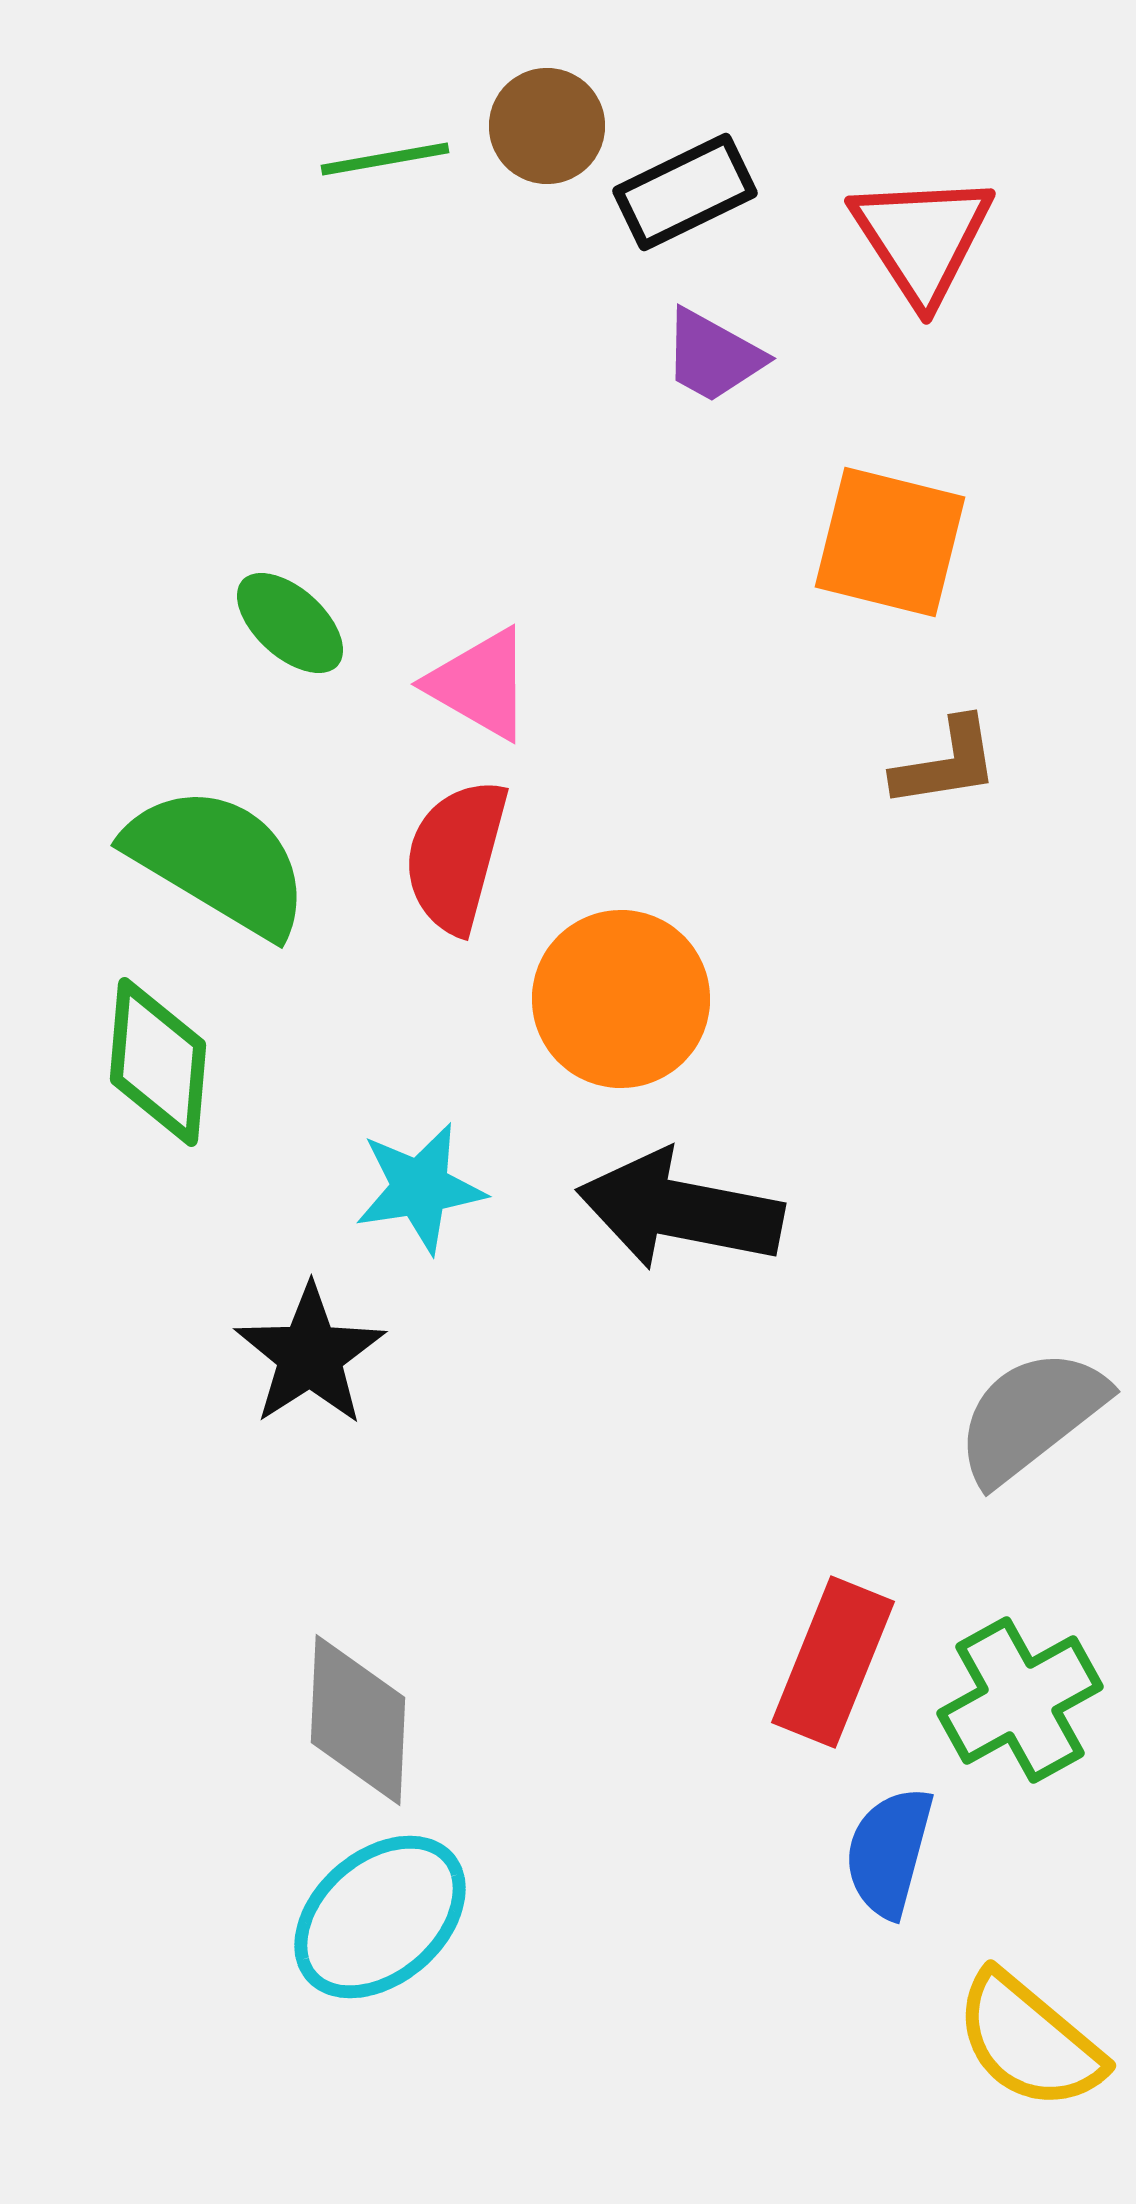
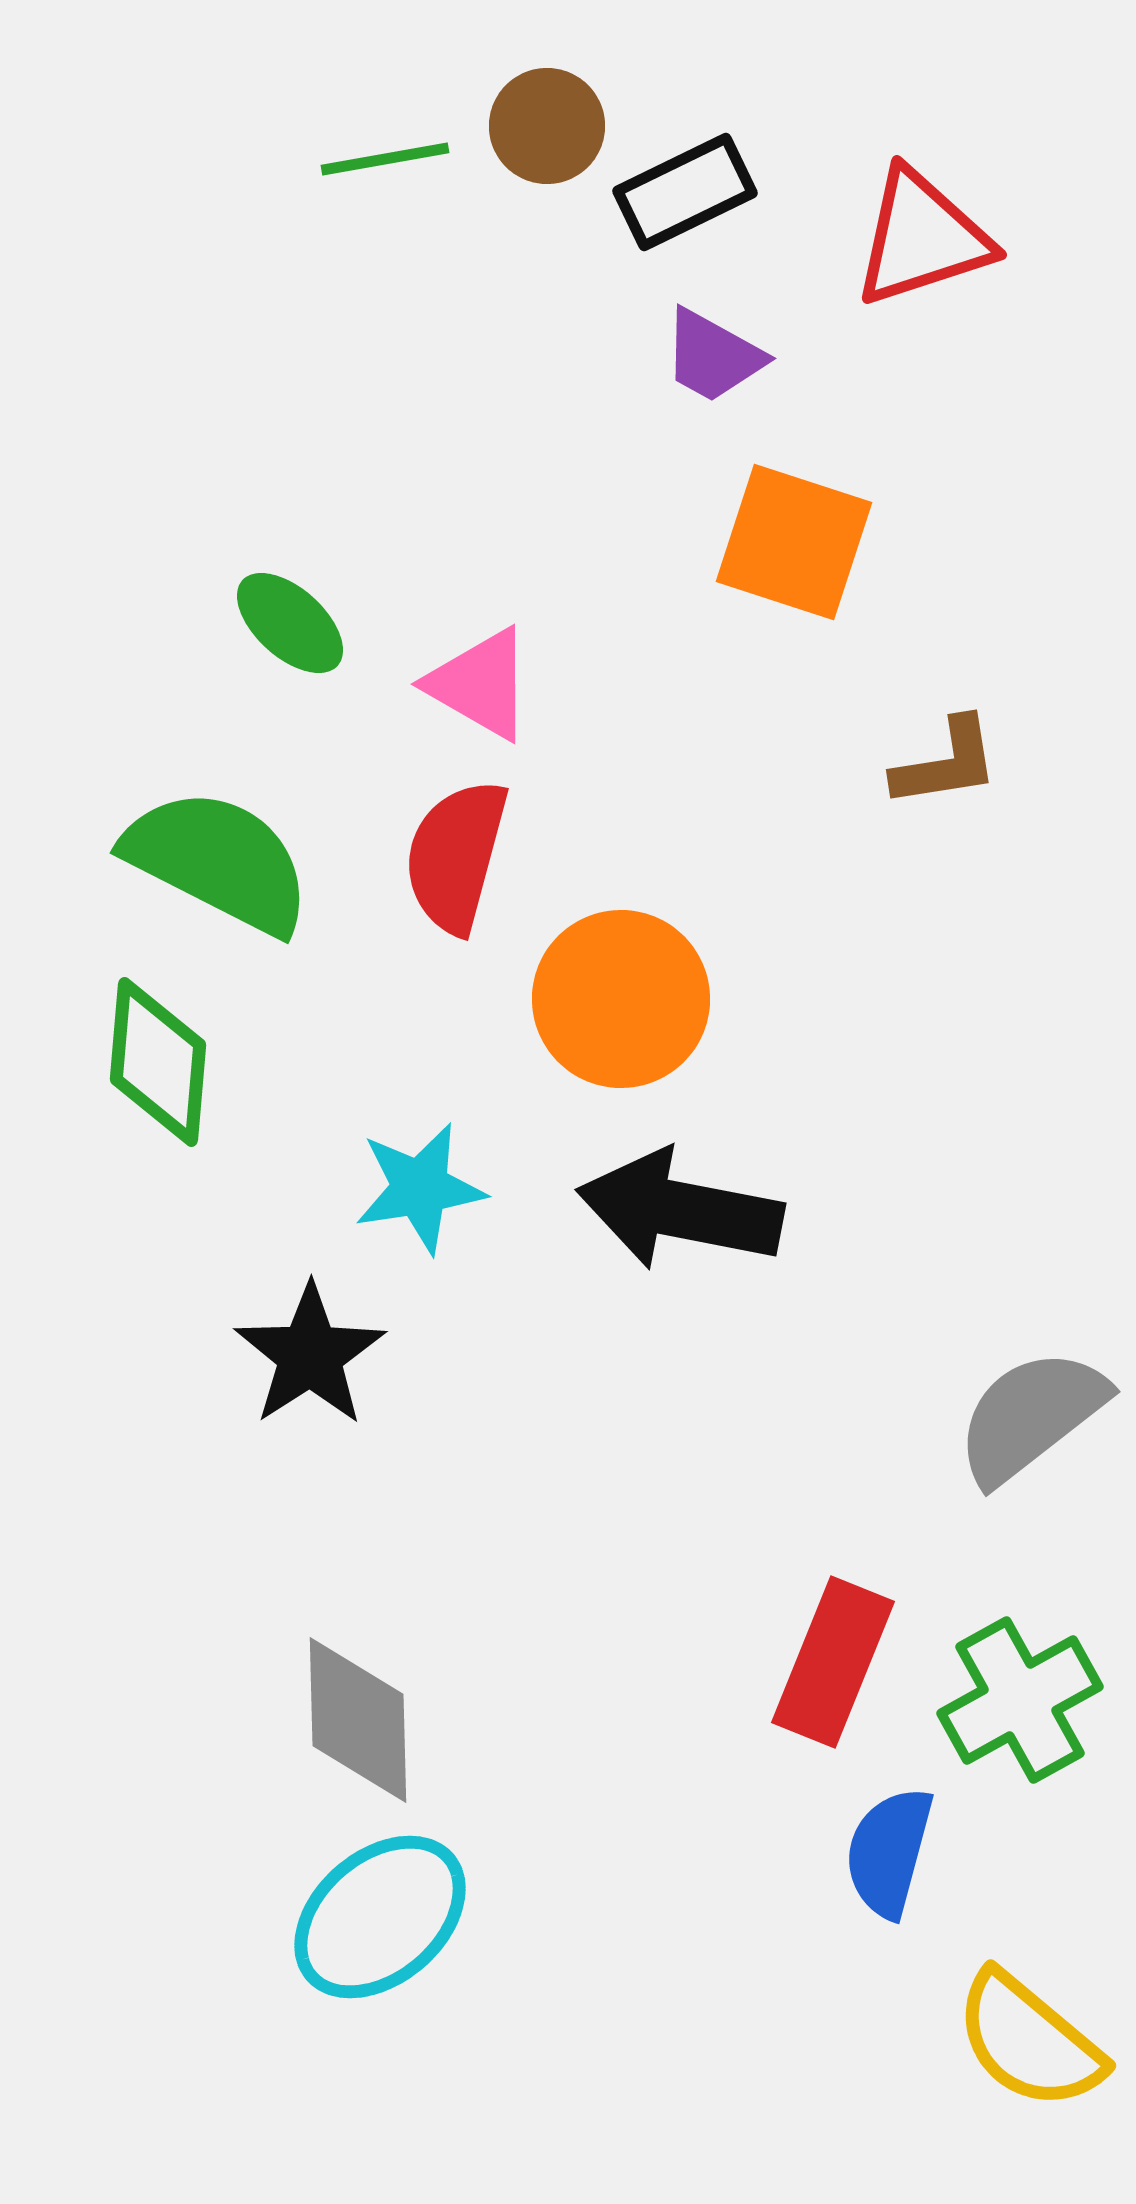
red triangle: rotated 45 degrees clockwise
orange square: moved 96 px left; rotated 4 degrees clockwise
green semicircle: rotated 4 degrees counterclockwise
gray diamond: rotated 4 degrees counterclockwise
